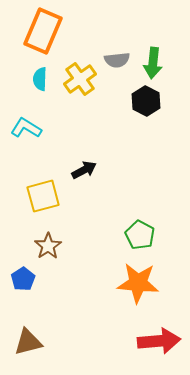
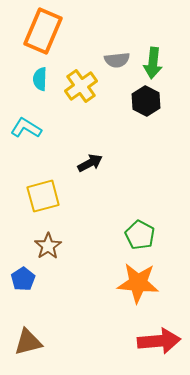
yellow cross: moved 1 px right, 7 px down
black arrow: moved 6 px right, 7 px up
